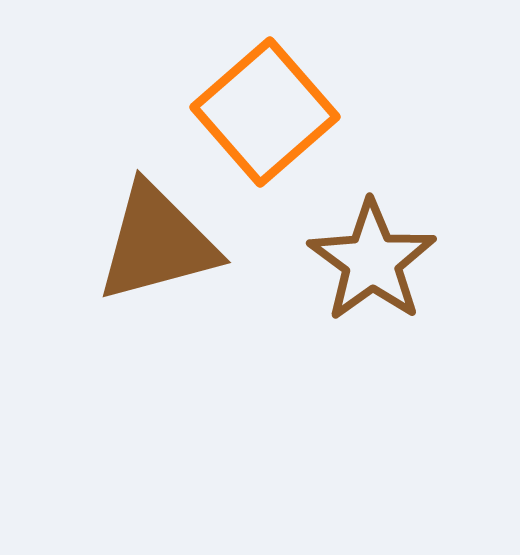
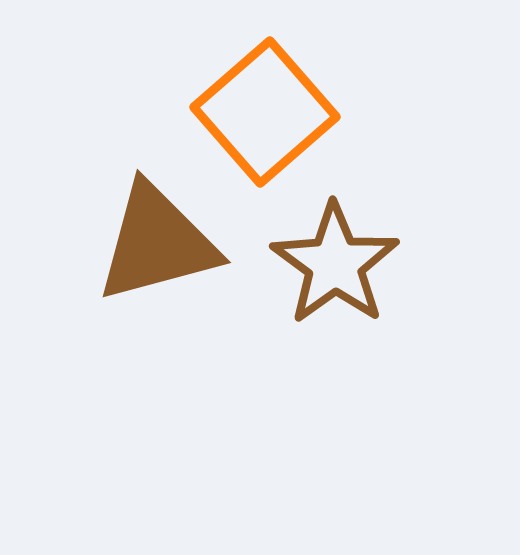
brown star: moved 37 px left, 3 px down
